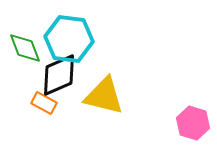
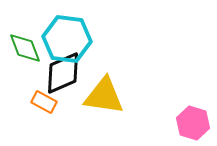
cyan hexagon: moved 2 px left
black diamond: moved 4 px right, 2 px up
yellow triangle: rotated 6 degrees counterclockwise
orange rectangle: moved 1 px up
